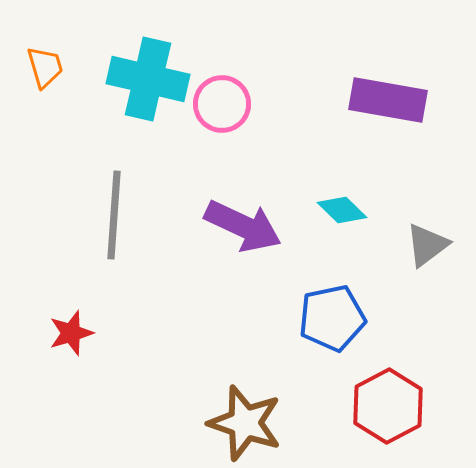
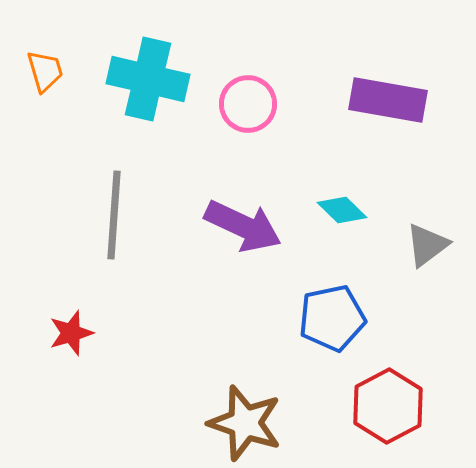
orange trapezoid: moved 4 px down
pink circle: moved 26 px right
